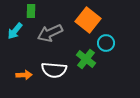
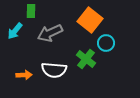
orange square: moved 2 px right
